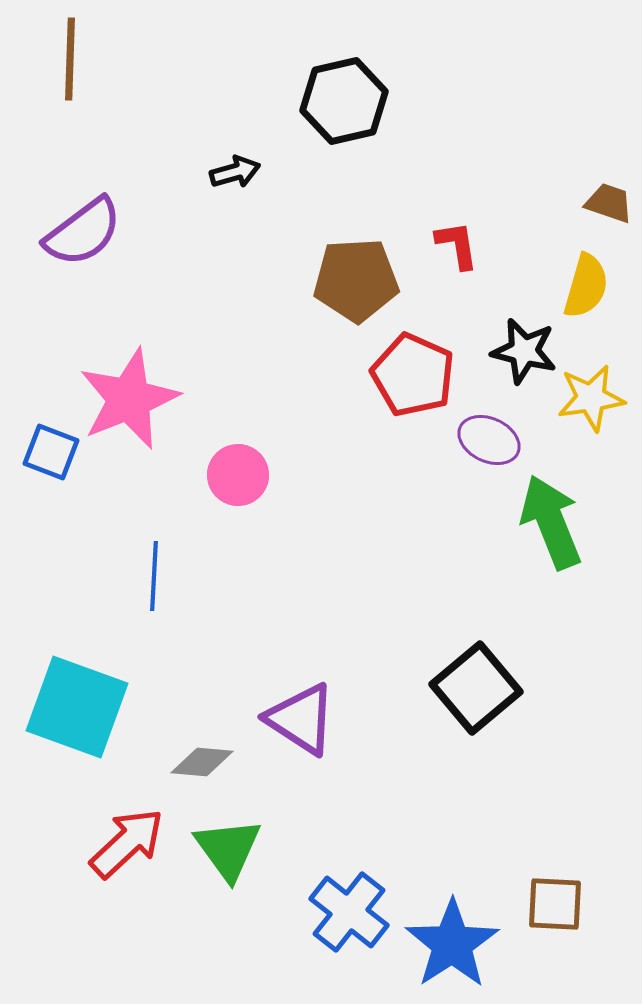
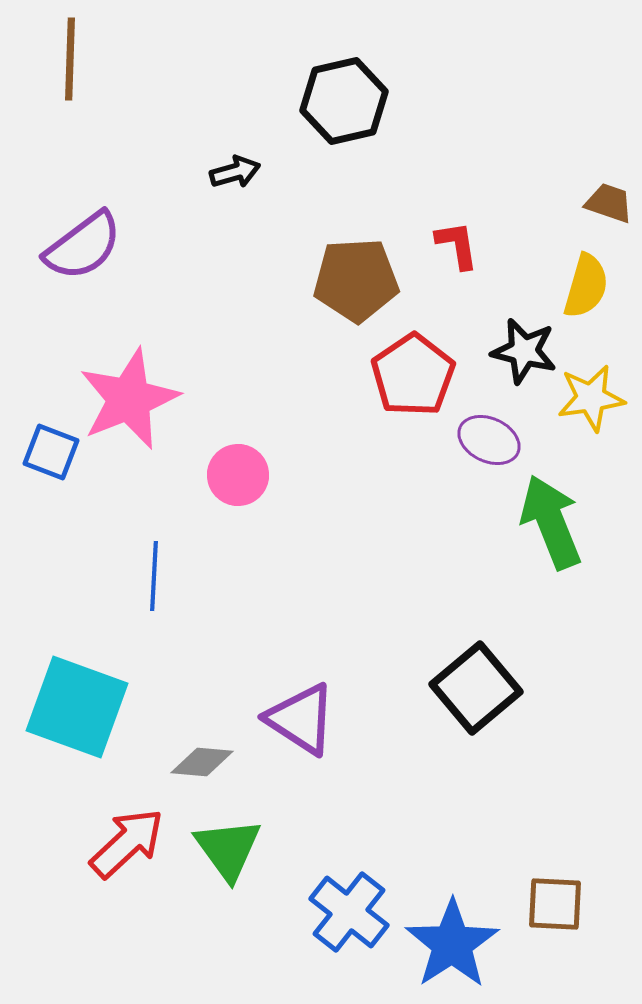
purple semicircle: moved 14 px down
red pentagon: rotated 14 degrees clockwise
